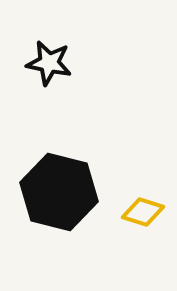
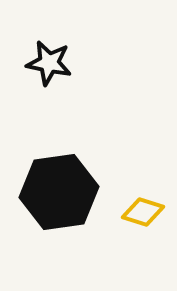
black hexagon: rotated 22 degrees counterclockwise
